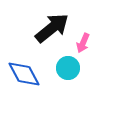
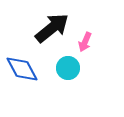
pink arrow: moved 2 px right, 1 px up
blue diamond: moved 2 px left, 5 px up
